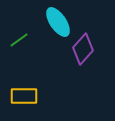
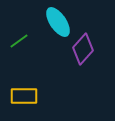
green line: moved 1 px down
